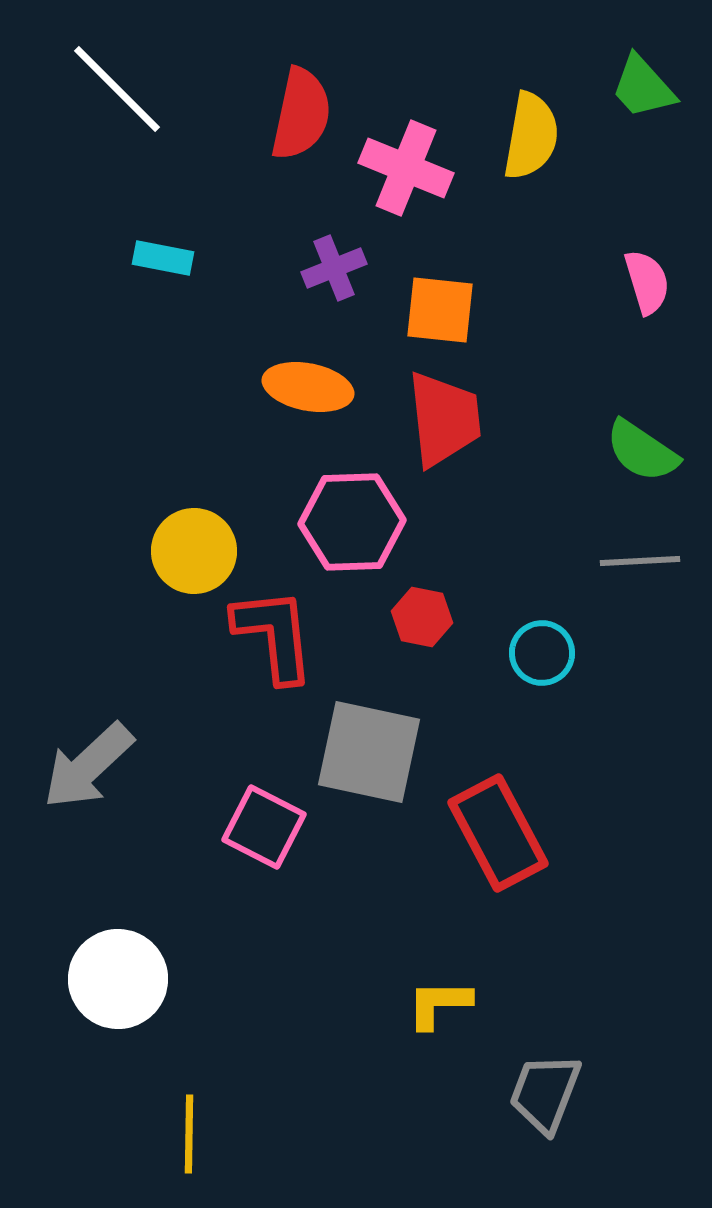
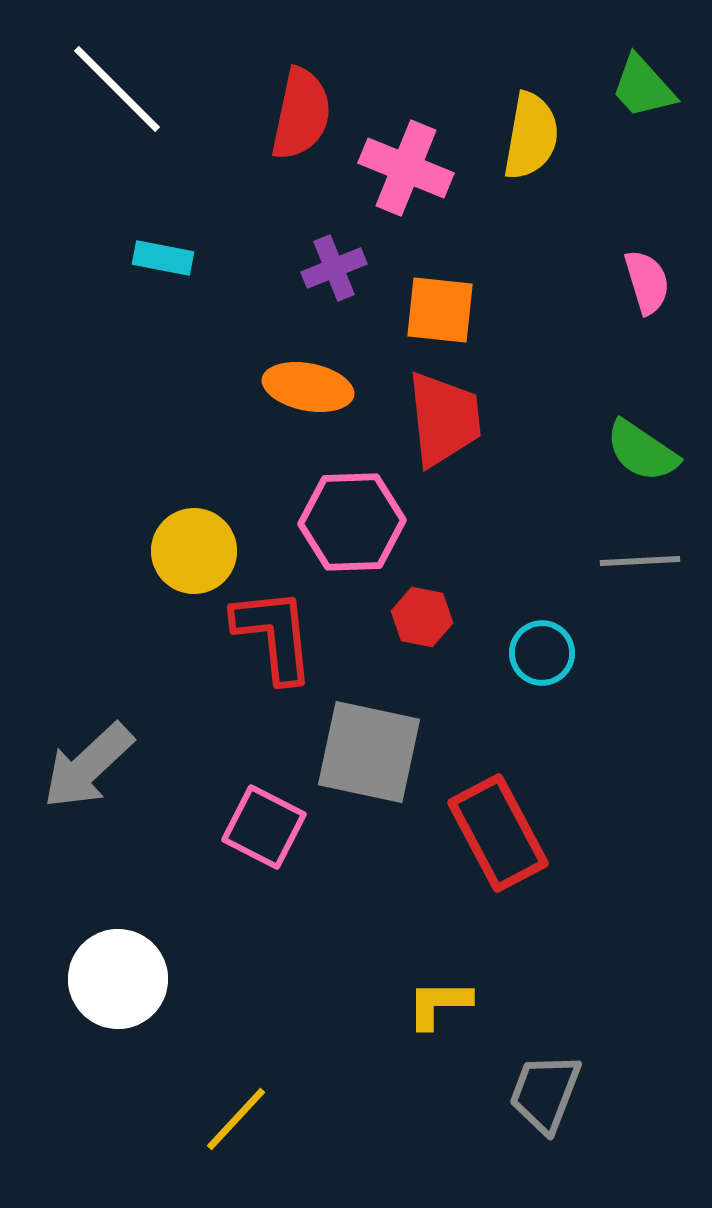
yellow line: moved 47 px right, 15 px up; rotated 42 degrees clockwise
